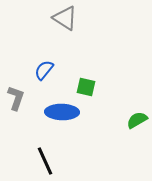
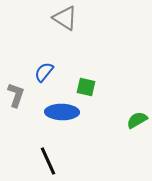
blue semicircle: moved 2 px down
gray L-shape: moved 3 px up
black line: moved 3 px right
